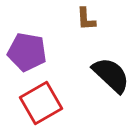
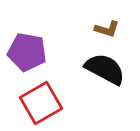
brown L-shape: moved 21 px right, 10 px down; rotated 70 degrees counterclockwise
black semicircle: moved 6 px left, 6 px up; rotated 15 degrees counterclockwise
